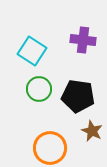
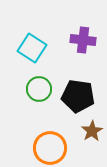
cyan square: moved 3 px up
brown star: rotated 15 degrees clockwise
